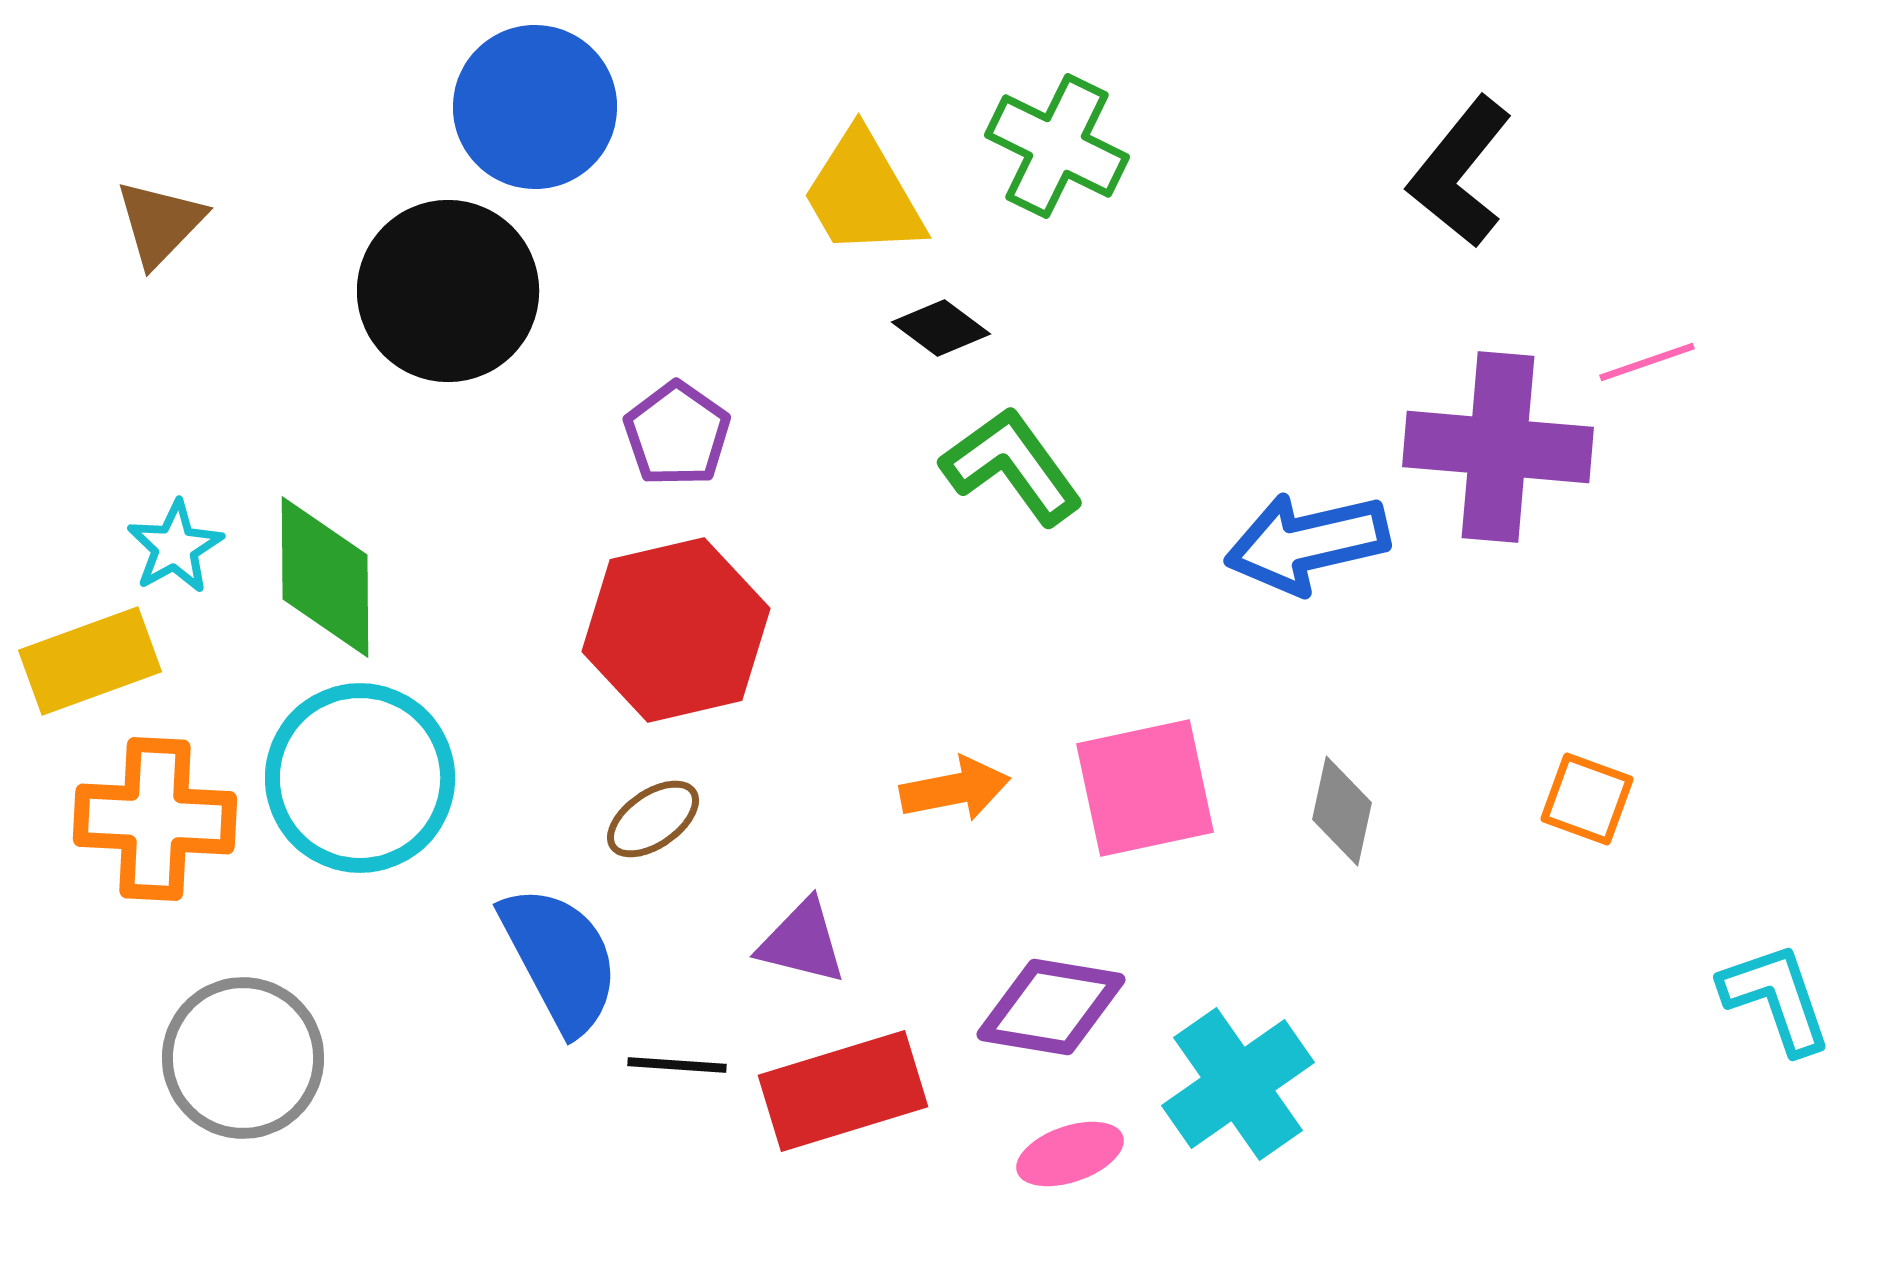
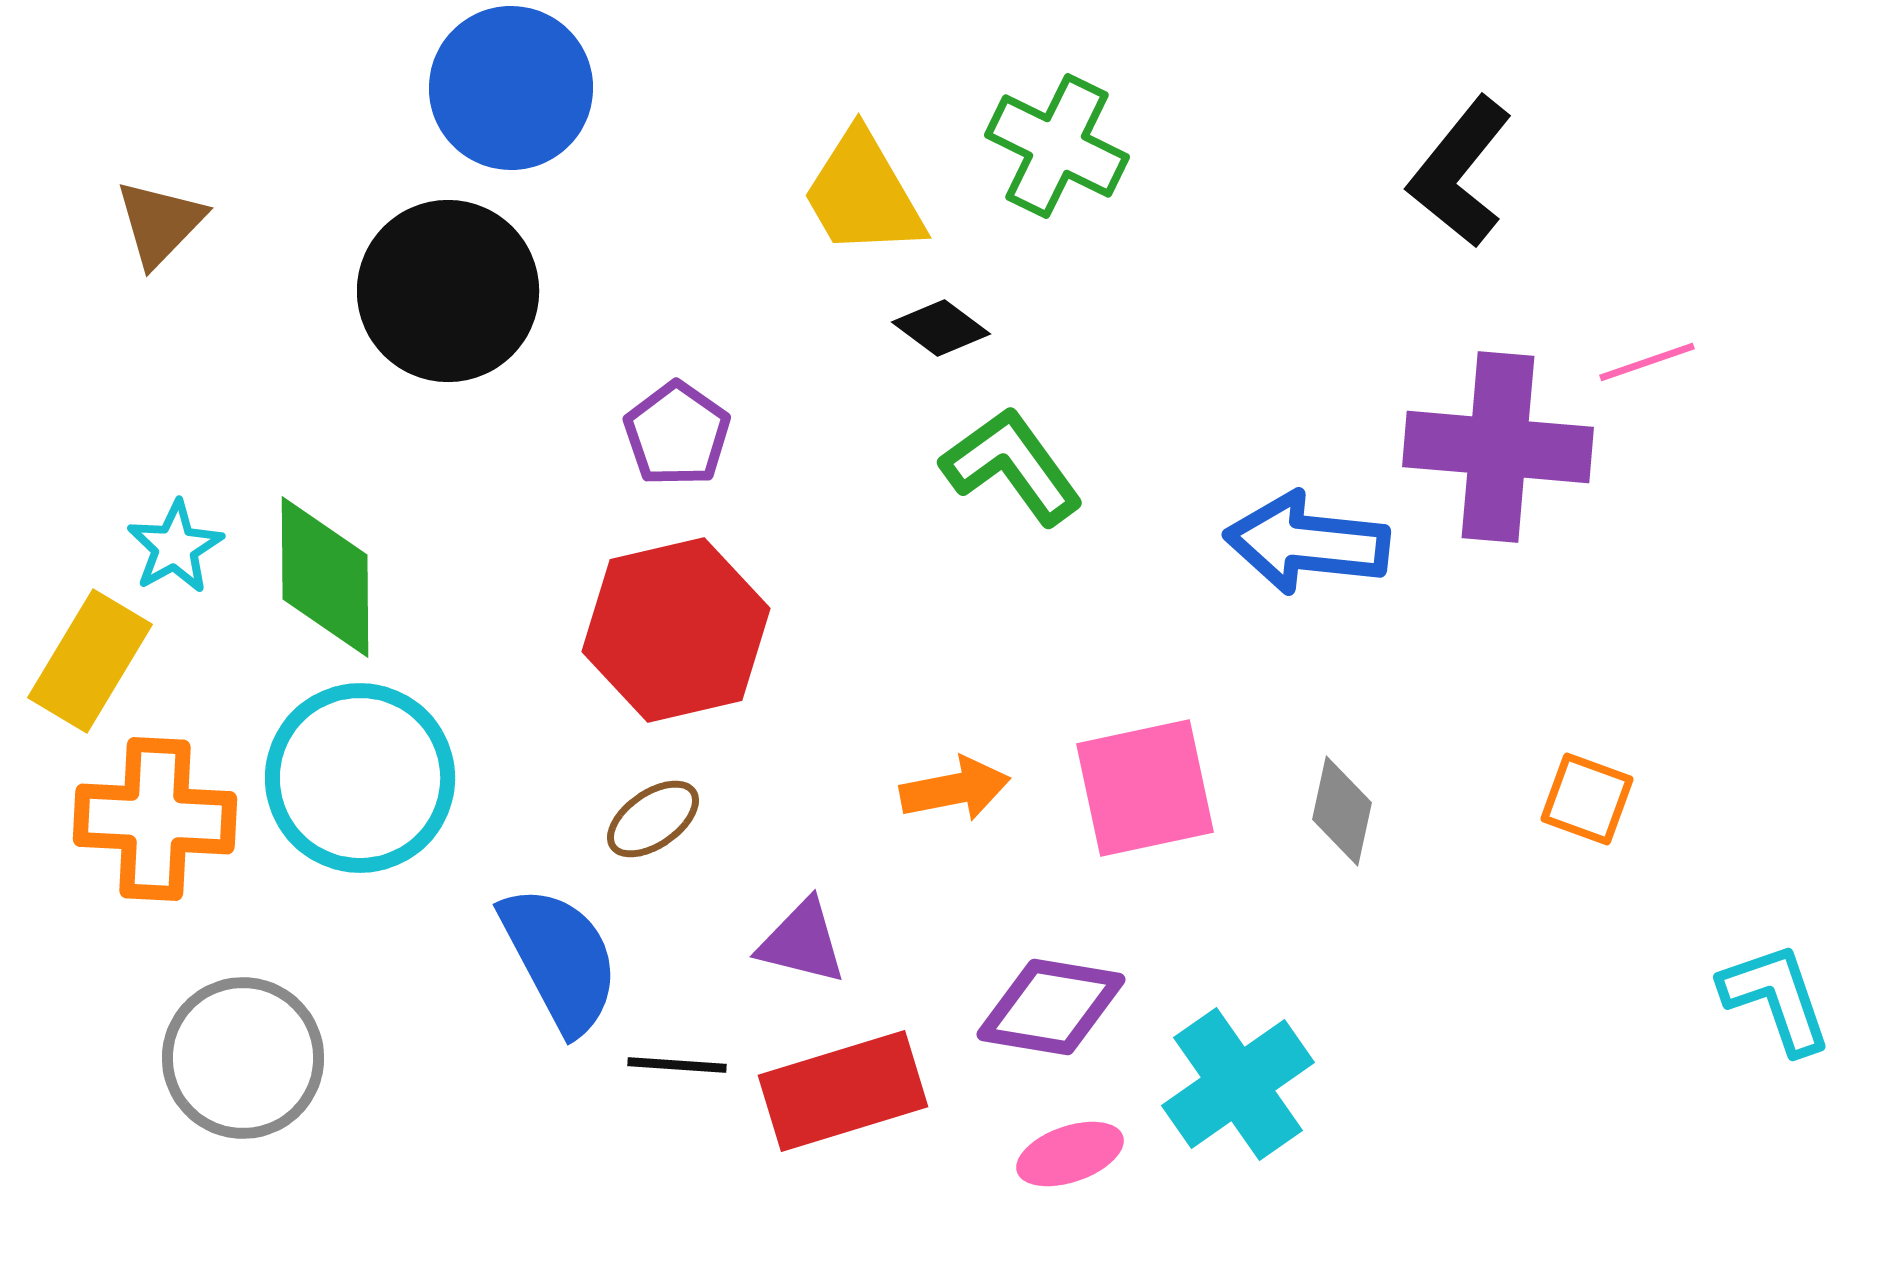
blue circle: moved 24 px left, 19 px up
blue arrow: rotated 19 degrees clockwise
yellow rectangle: rotated 39 degrees counterclockwise
